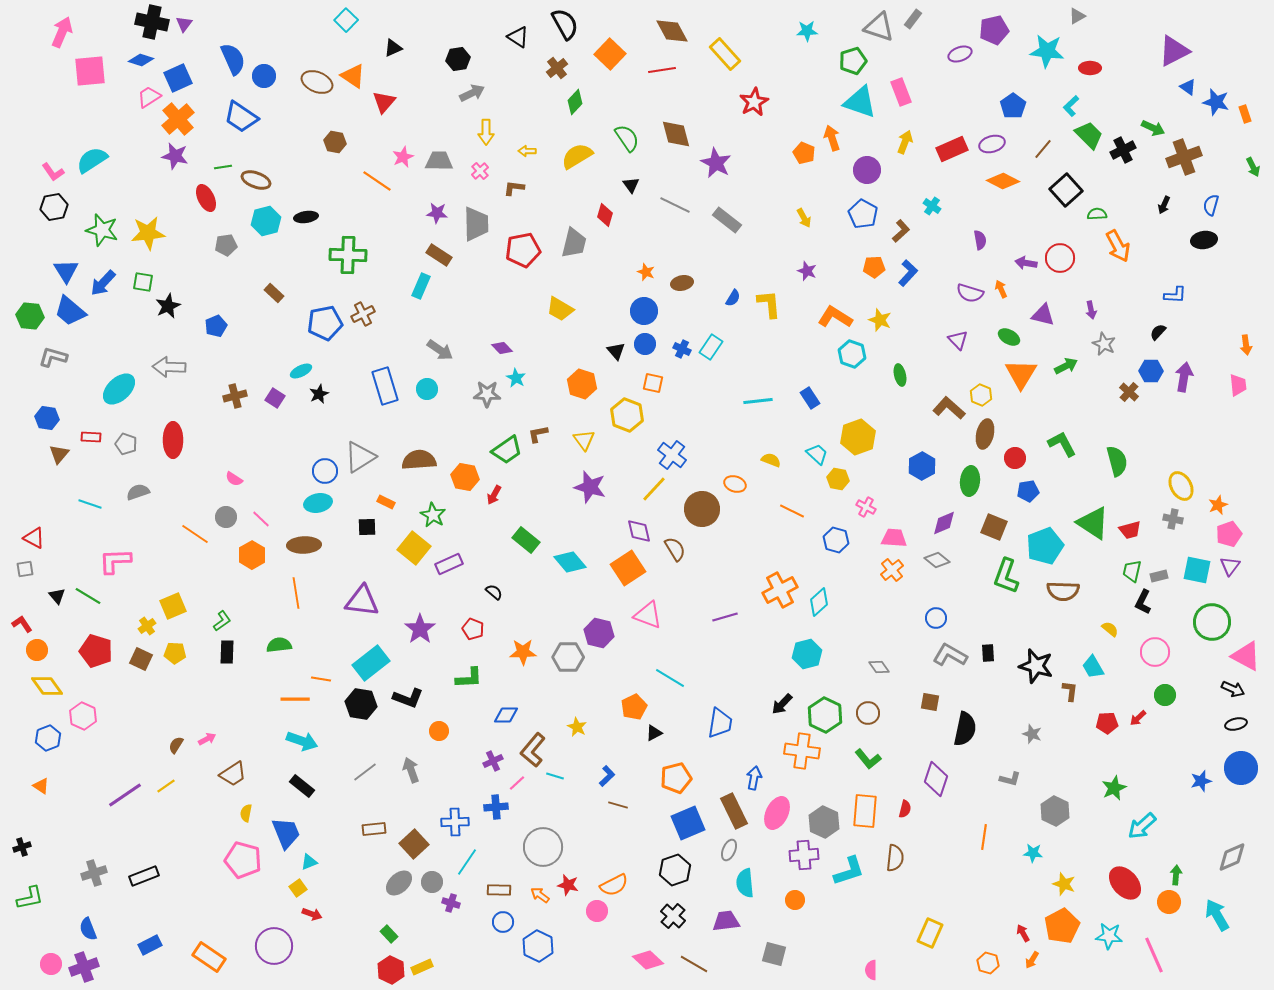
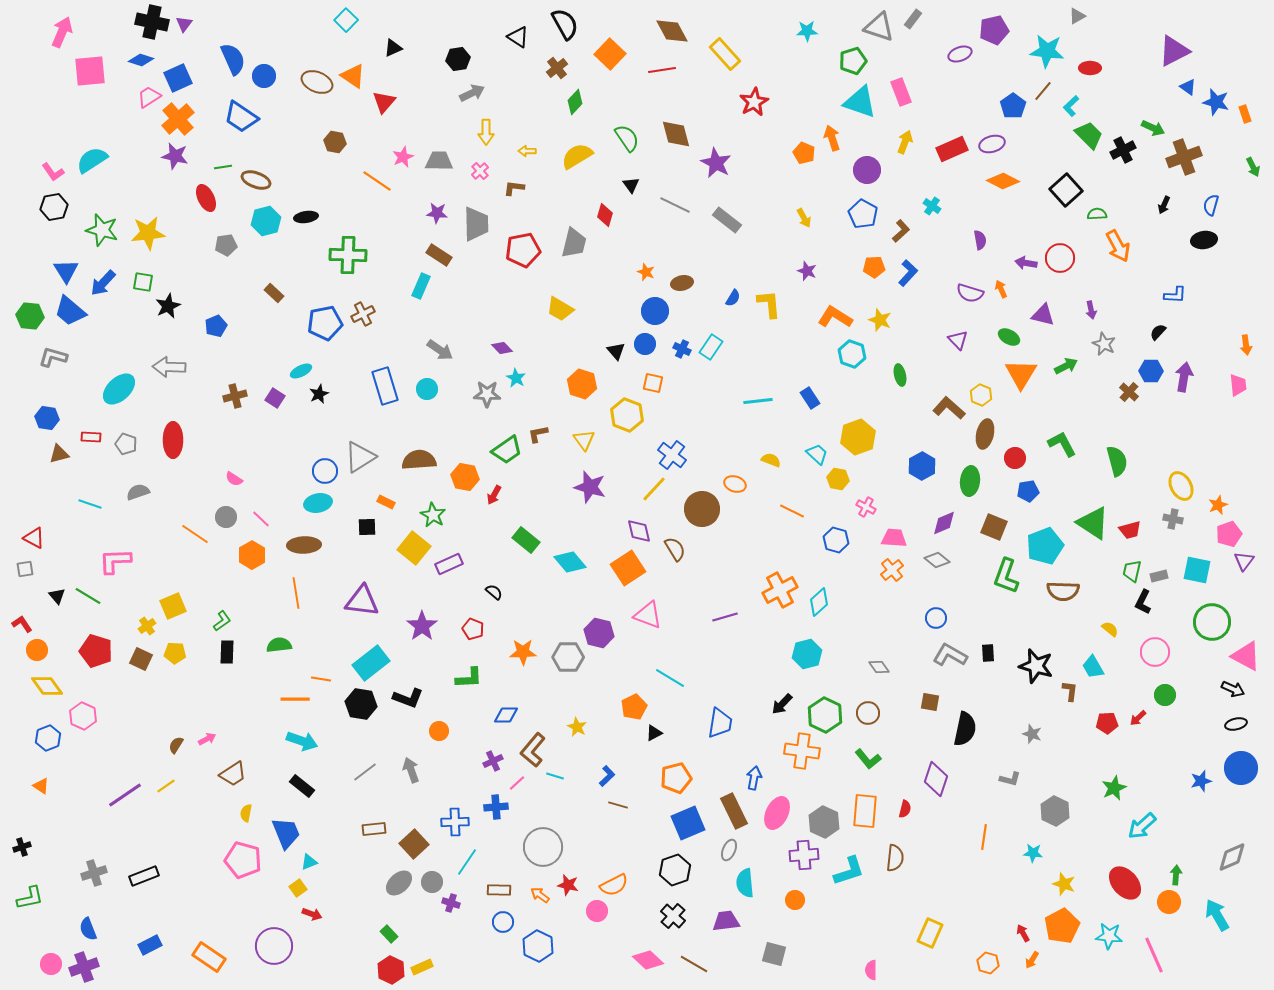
brown line at (1043, 149): moved 58 px up
blue circle at (644, 311): moved 11 px right
brown triangle at (59, 454): rotated 35 degrees clockwise
purple triangle at (1230, 566): moved 14 px right, 5 px up
purple star at (420, 629): moved 2 px right, 3 px up
